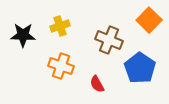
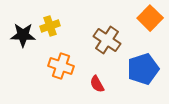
orange square: moved 1 px right, 2 px up
yellow cross: moved 10 px left
brown cross: moved 2 px left; rotated 12 degrees clockwise
blue pentagon: moved 3 px right, 1 px down; rotated 20 degrees clockwise
